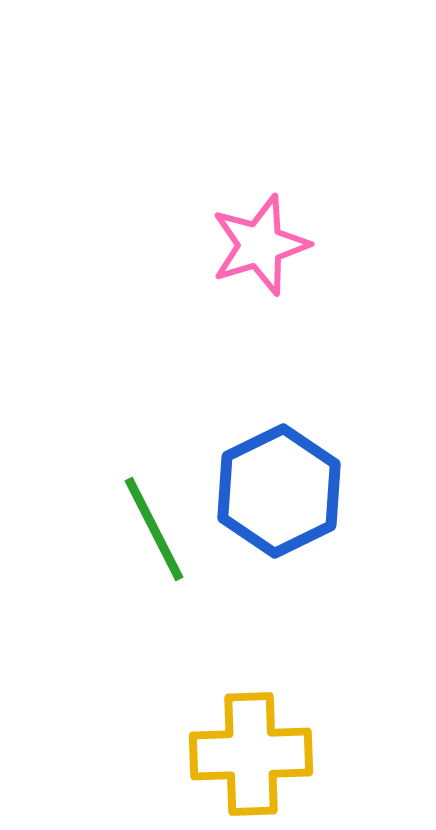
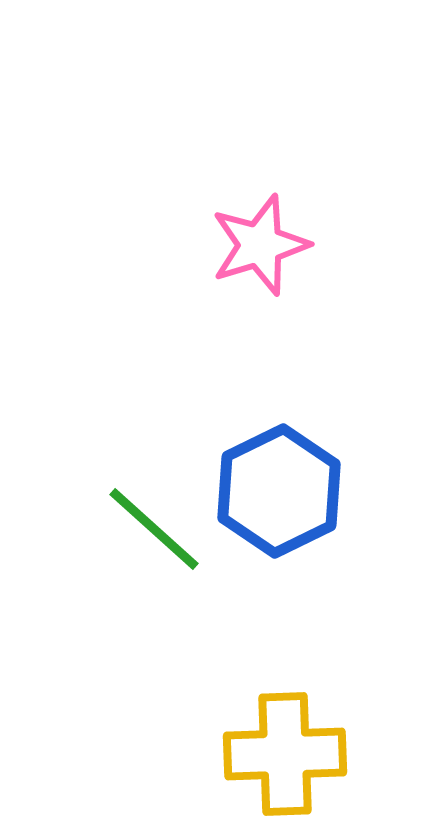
green line: rotated 21 degrees counterclockwise
yellow cross: moved 34 px right
